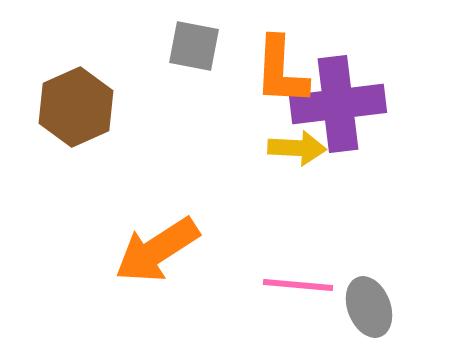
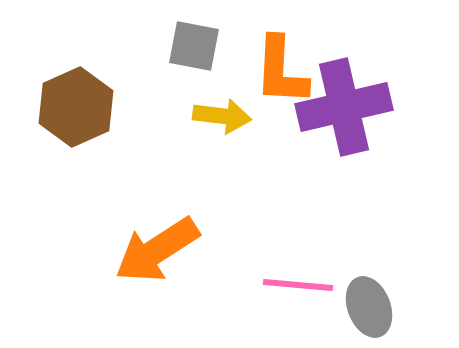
purple cross: moved 6 px right, 3 px down; rotated 6 degrees counterclockwise
yellow arrow: moved 75 px left, 32 px up; rotated 4 degrees clockwise
